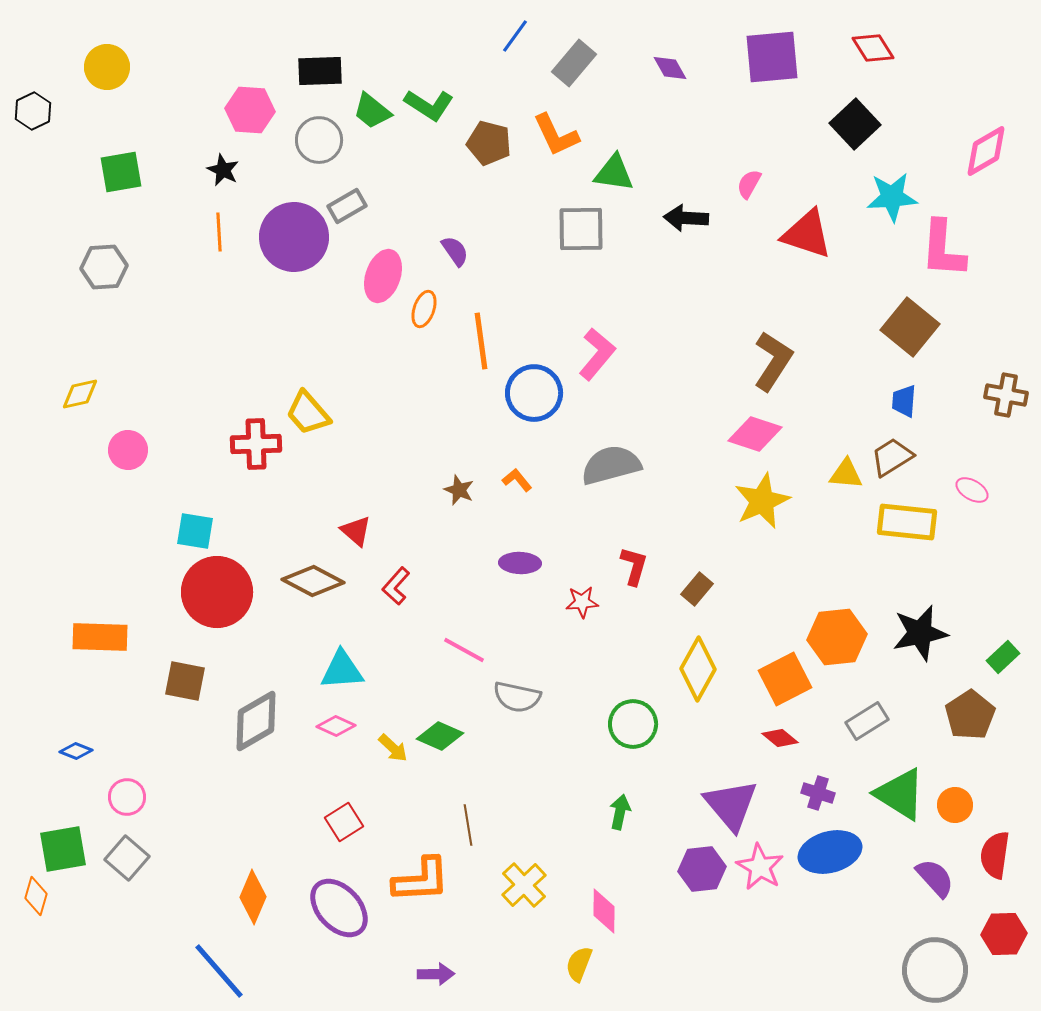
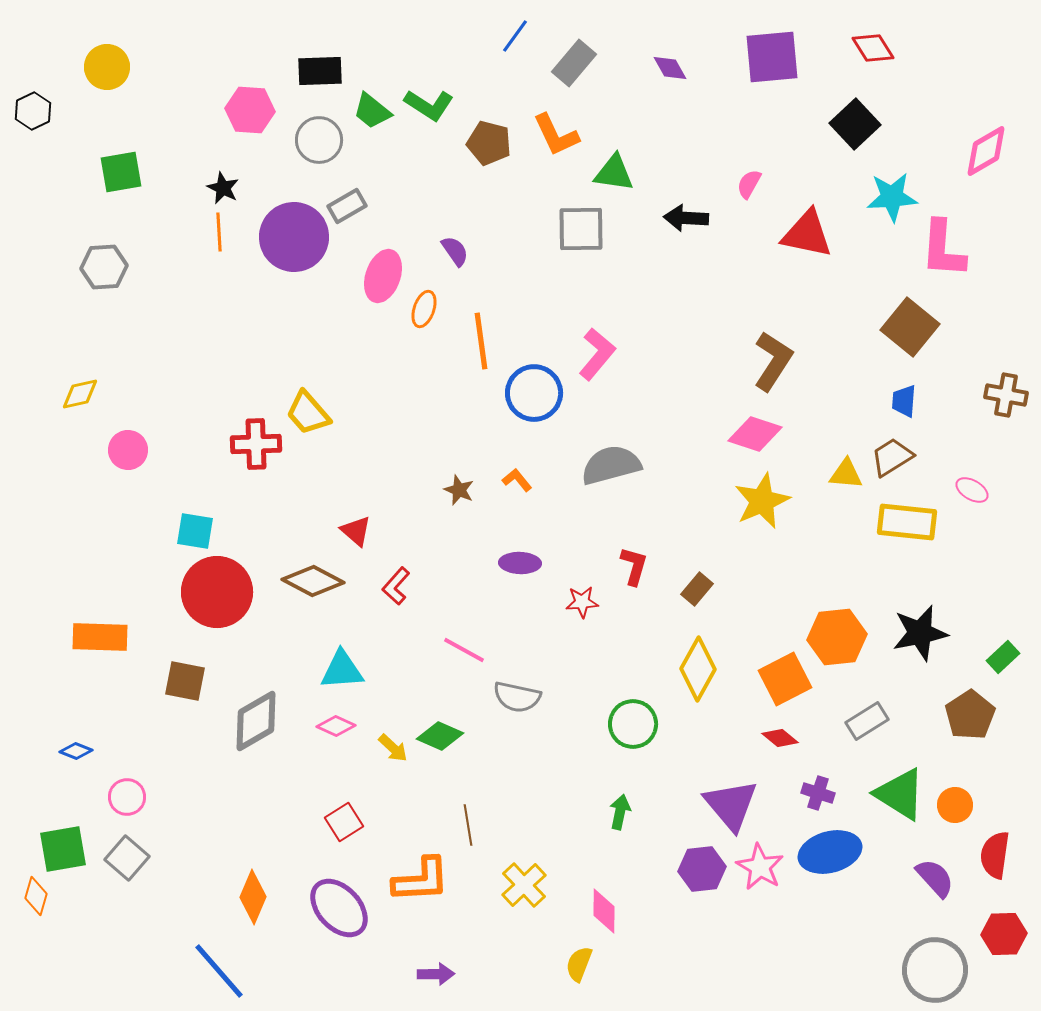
black star at (223, 170): moved 18 px down
red triangle at (807, 234): rotated 6 degrees counterclockwise
